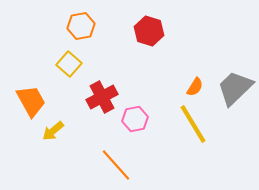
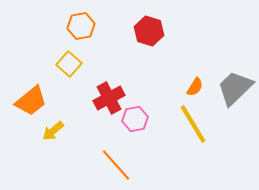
red cross: moved 7 px right, 1 px down
orange trapezoid: rotated 80 degrees clockwise
